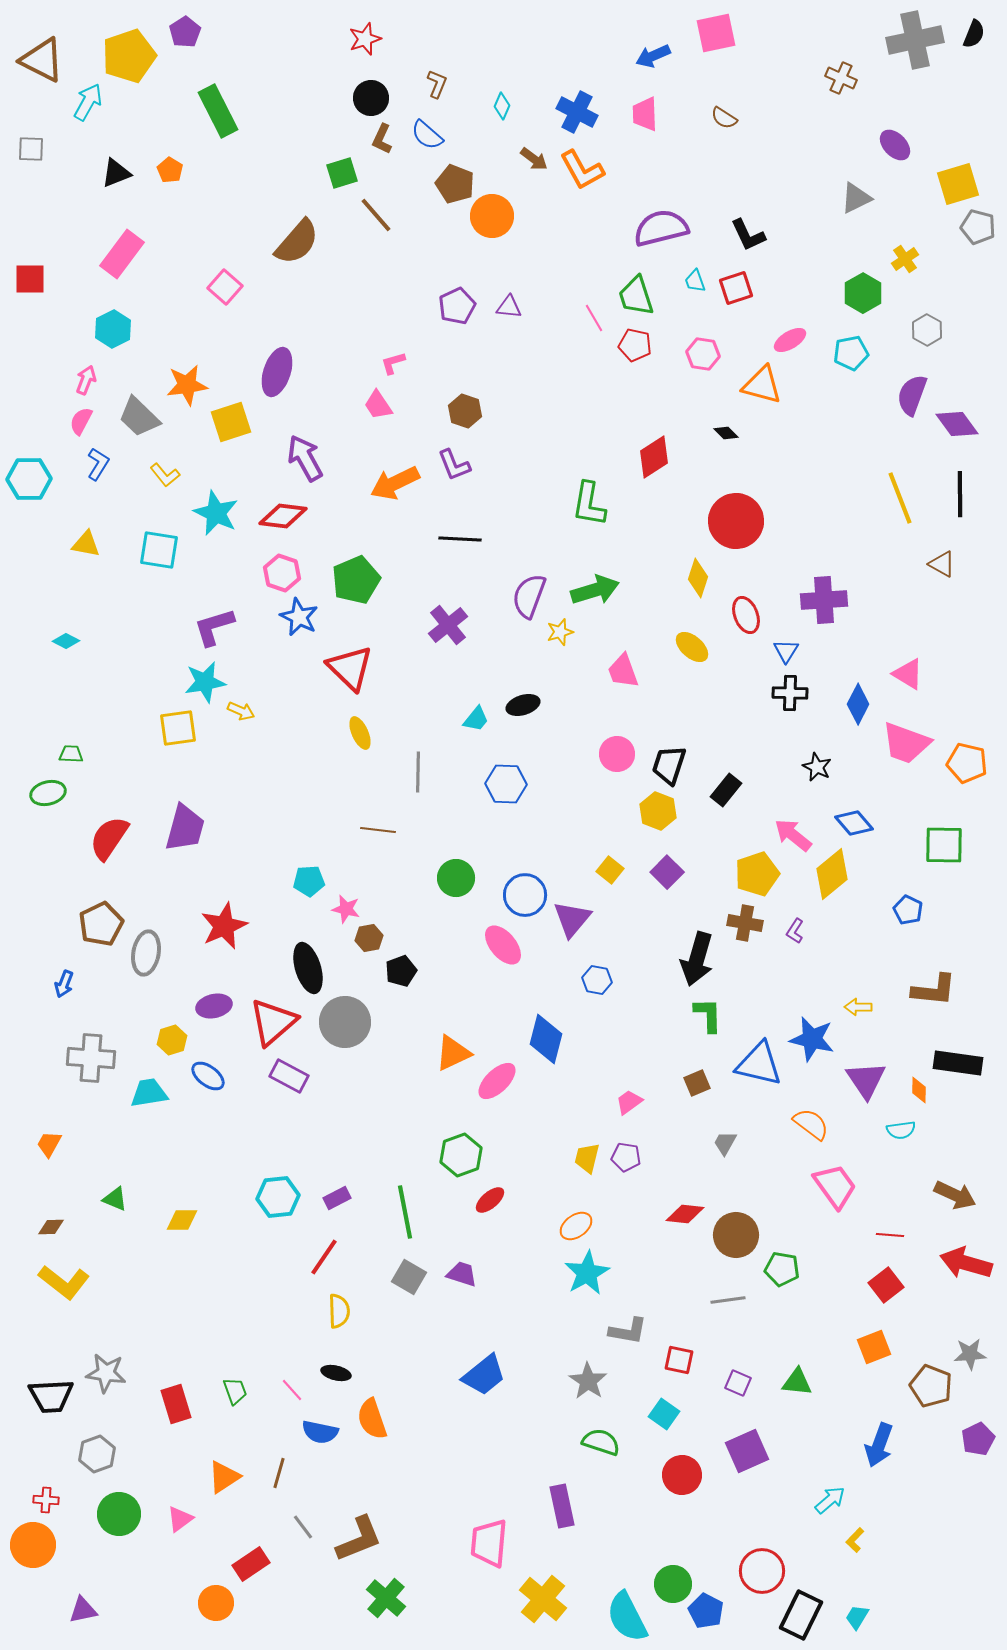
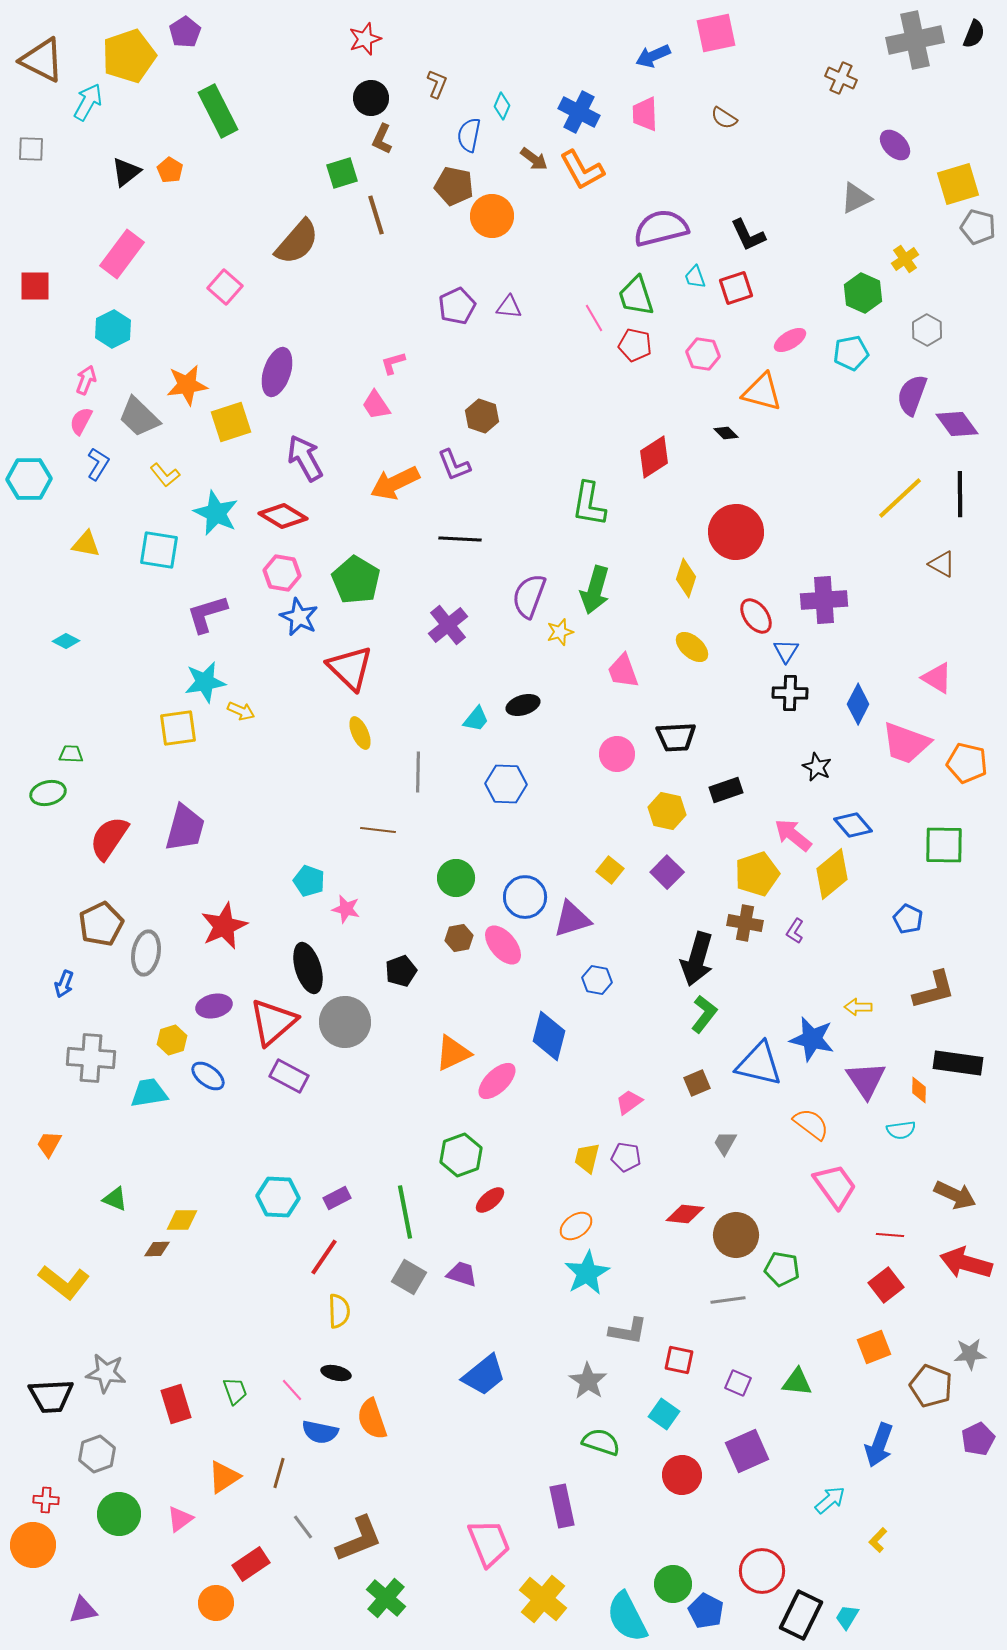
blue cross at (577, 112): moved 2 px right
blue semicircle at (427, 135): moved 42 px right; rotated 60 degrees clockwise
black triangle at (116, 173): moved 10 px right, 1 px up; rotated 16 degrees counterclockwise
brown pentagon at (455, 184): moved 1 px left, 2 px down; rotated 9 degrees counterclockwise
brown line at (376, 215): rotated 24 degrees clockwise
red square at (30, 279): moved 5 px right, 7 px down
cyan trapezoid at (695, 281): moved 4 px up
green hexagon at (863, 293): rotated 6 degrees counterclockwise
orange triangle at (762, 385): moved 7 px down
pink trapezoid at (378, 405): moved 2 px left
brown hexagon at (465, 411): moved 17 px right, 5 px down
yellow line at (900, 498): rotated 68 degrees clockwise
red diamond at (283, 516): rotated 24 degrees clockwise
red circle at (736, 521): moved 11 px down
pink hexagon at (282, 573): rotated 9 degrees counterclockwise
yellow diamond at (698, 578): moved 12 px left
green pentagon at (356, 580): rotated 18 degrees counterclockwise
green arrow at (595, 590): rotated 123 degrees clockwise
red ellipse at (746, 615): moved 10 px right, 1 px down; rotated 15 degrees counterclockwise
purple L-shape at (214, 627): moved 7 px left, 13 px up
pink triangle at (908, 674): moved 29 px right, 4 px down
black trapezoid at (669, 765): moved 7 px right, 28 px up; rotated 111 degrees counterclockwise
black rectangle at (726, 790): rotated 32 degrees clockwise
yellow hexagon at (658, 811): moved 9 px right; rotated 9 degrees counterclockwise
blue diamond at (854, 823): moved 1 px left, 2 px down
cyan pentagon at (309, 881): rotated 24 degrees clockwise
blue circle at (525, 895): moved 2 px down
blue pentagon at (908, 910): moved 9 px down
purple triangle at (572, 919): rotated 33 degrees clockwise
brown hexagon at (369, 938): moved 90 px right
brown L-shape at (934, 990): rotated 21 degrees counterclockwise
green L-shape at (708, 1015): moved 4 px left, 1 px up; rotated 39 degrees clockwise
blue diamond at (546, 1039): moved 3 px right, 3 px up
cyan hexagon at (278, 1197): rotated 9 degrees clockwise
brown diamond at (51, 1227): moved 106 px right, 22 px down
yellow L-shape at (855, 1540): moved 23 px right
pink trapezoid at (489, 1543): rotated 153 degrees clockwise
cyan trapezoid at (857, 1617): moved 10 px left
